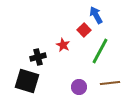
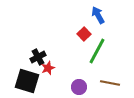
blue arrow: moved 2 px right
red square: moved 4 px down
red star: moved 15 px left, 23 px down; rotated 24 degrees clockwise
green line: moved 3 px left
black cross: rotated 14 degrees counterclockwise
brown line: rotated 18 degrees clockwise
